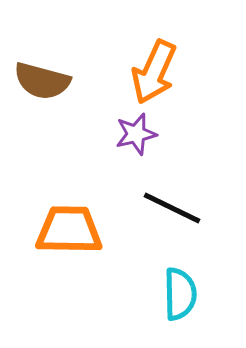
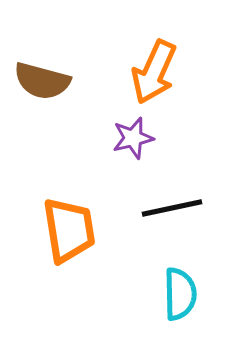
purple star: moved 3 px left, 4 px down
black line: rotated 38 degrees counterclockwise
orange trapezoid: rotated 80 degrees clockwise
